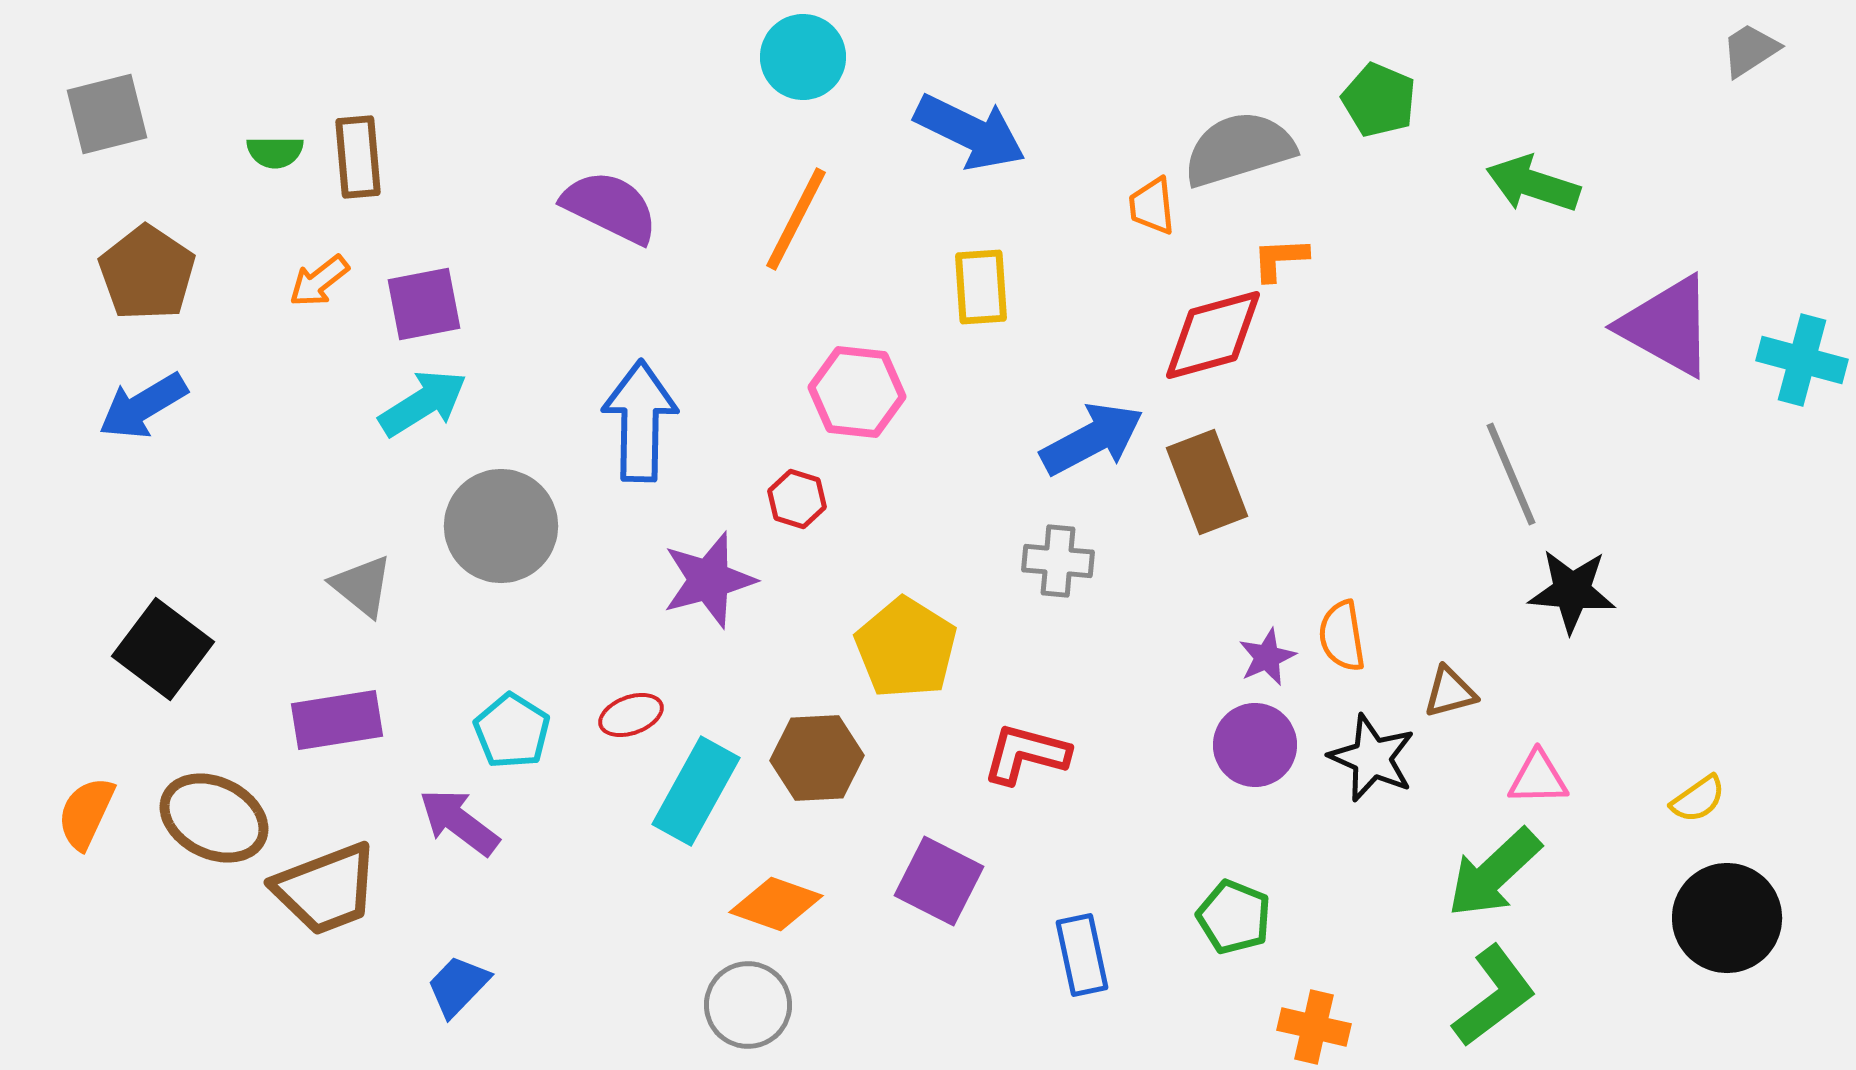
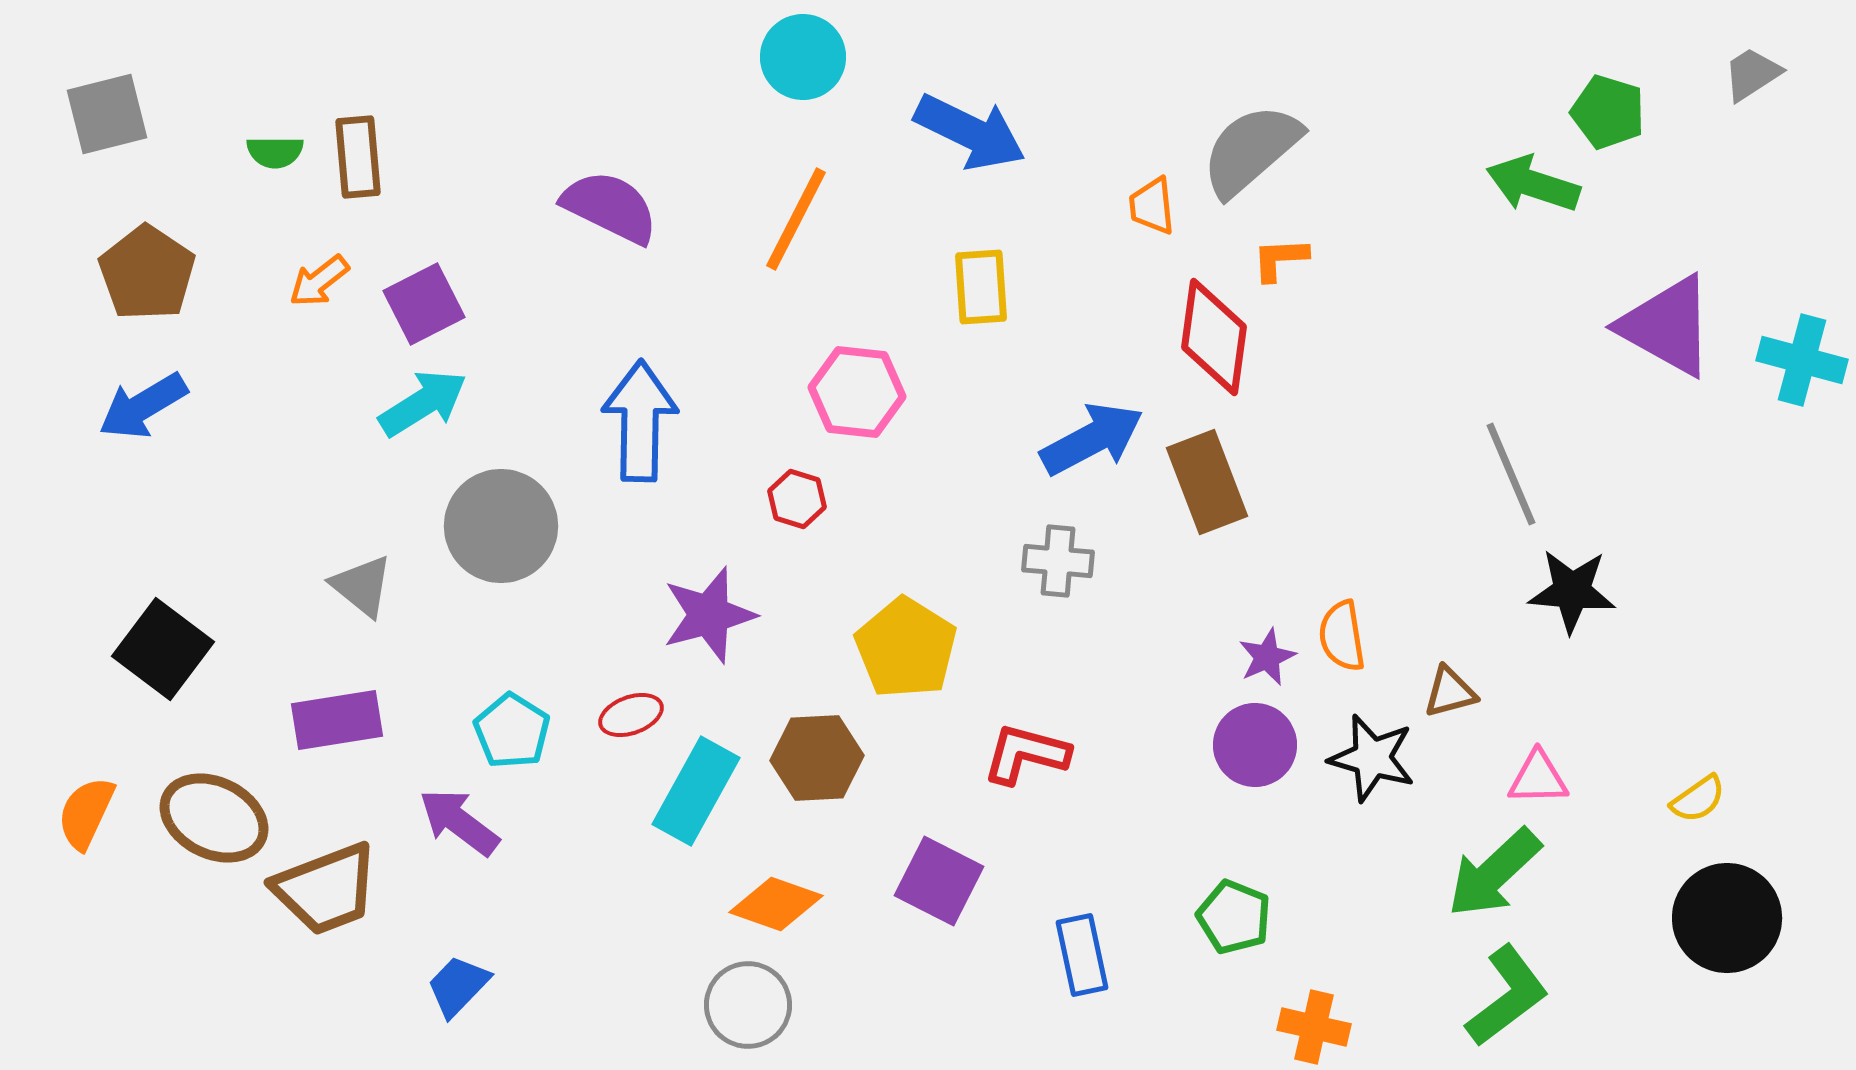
gray trapezoid at (1750, 50): moved 2 px right, 24 px down
green pentagon at (1379, 100): moved 229 px right, 12 px down; rotated 6 degrees counterclockwise
gray semicircle at (1239, 149): moved 12 px right, 1 px down; rotated 24 degrees counterclockwise
purple square at (424, 304): rotated 16 degrees counterclockwise
red diamond at (1213, 335): moved 1 px right, 2 px down; rotated 67 degrees counterclockwise
purple star at (709, 580): moved 35 px down
black star at (1372, 758): rotated 8 degrees counterclockwise
green L-shape at (1494, 996): moved 13 px right
